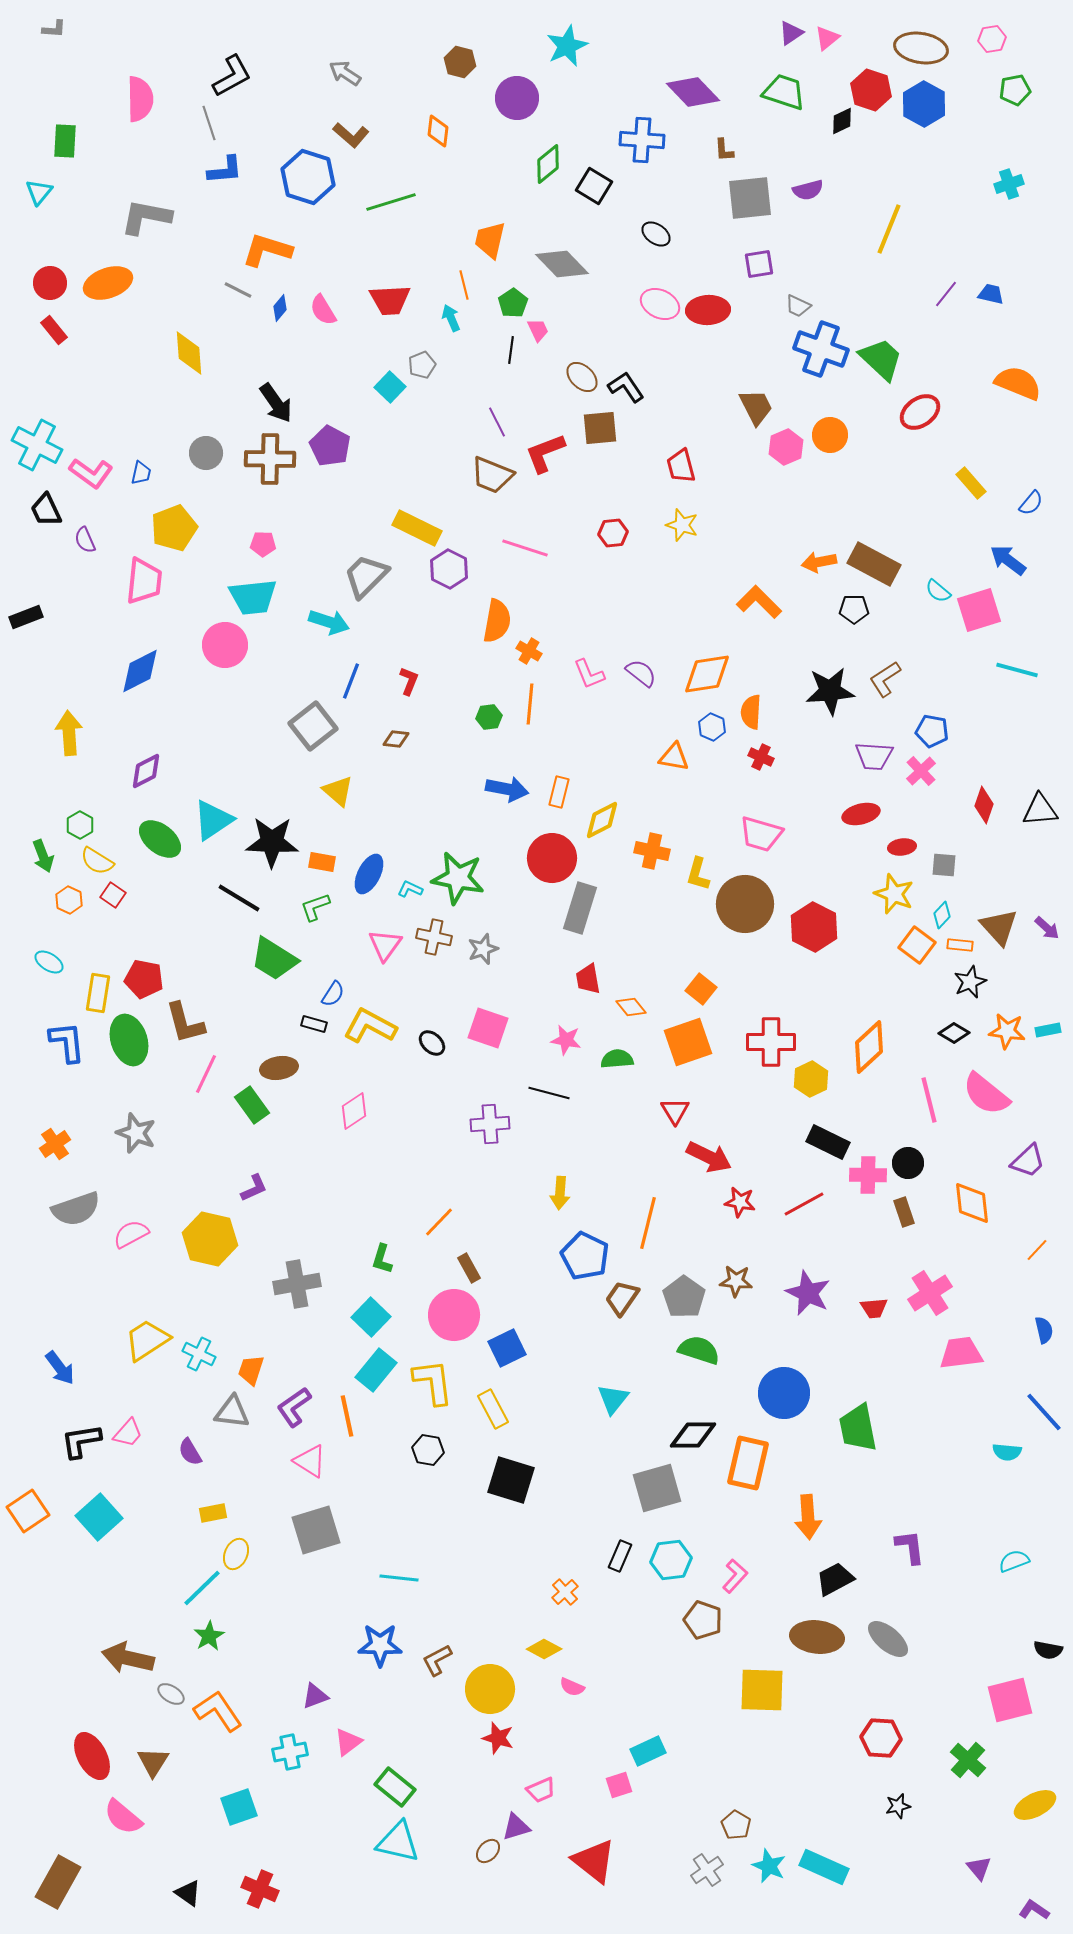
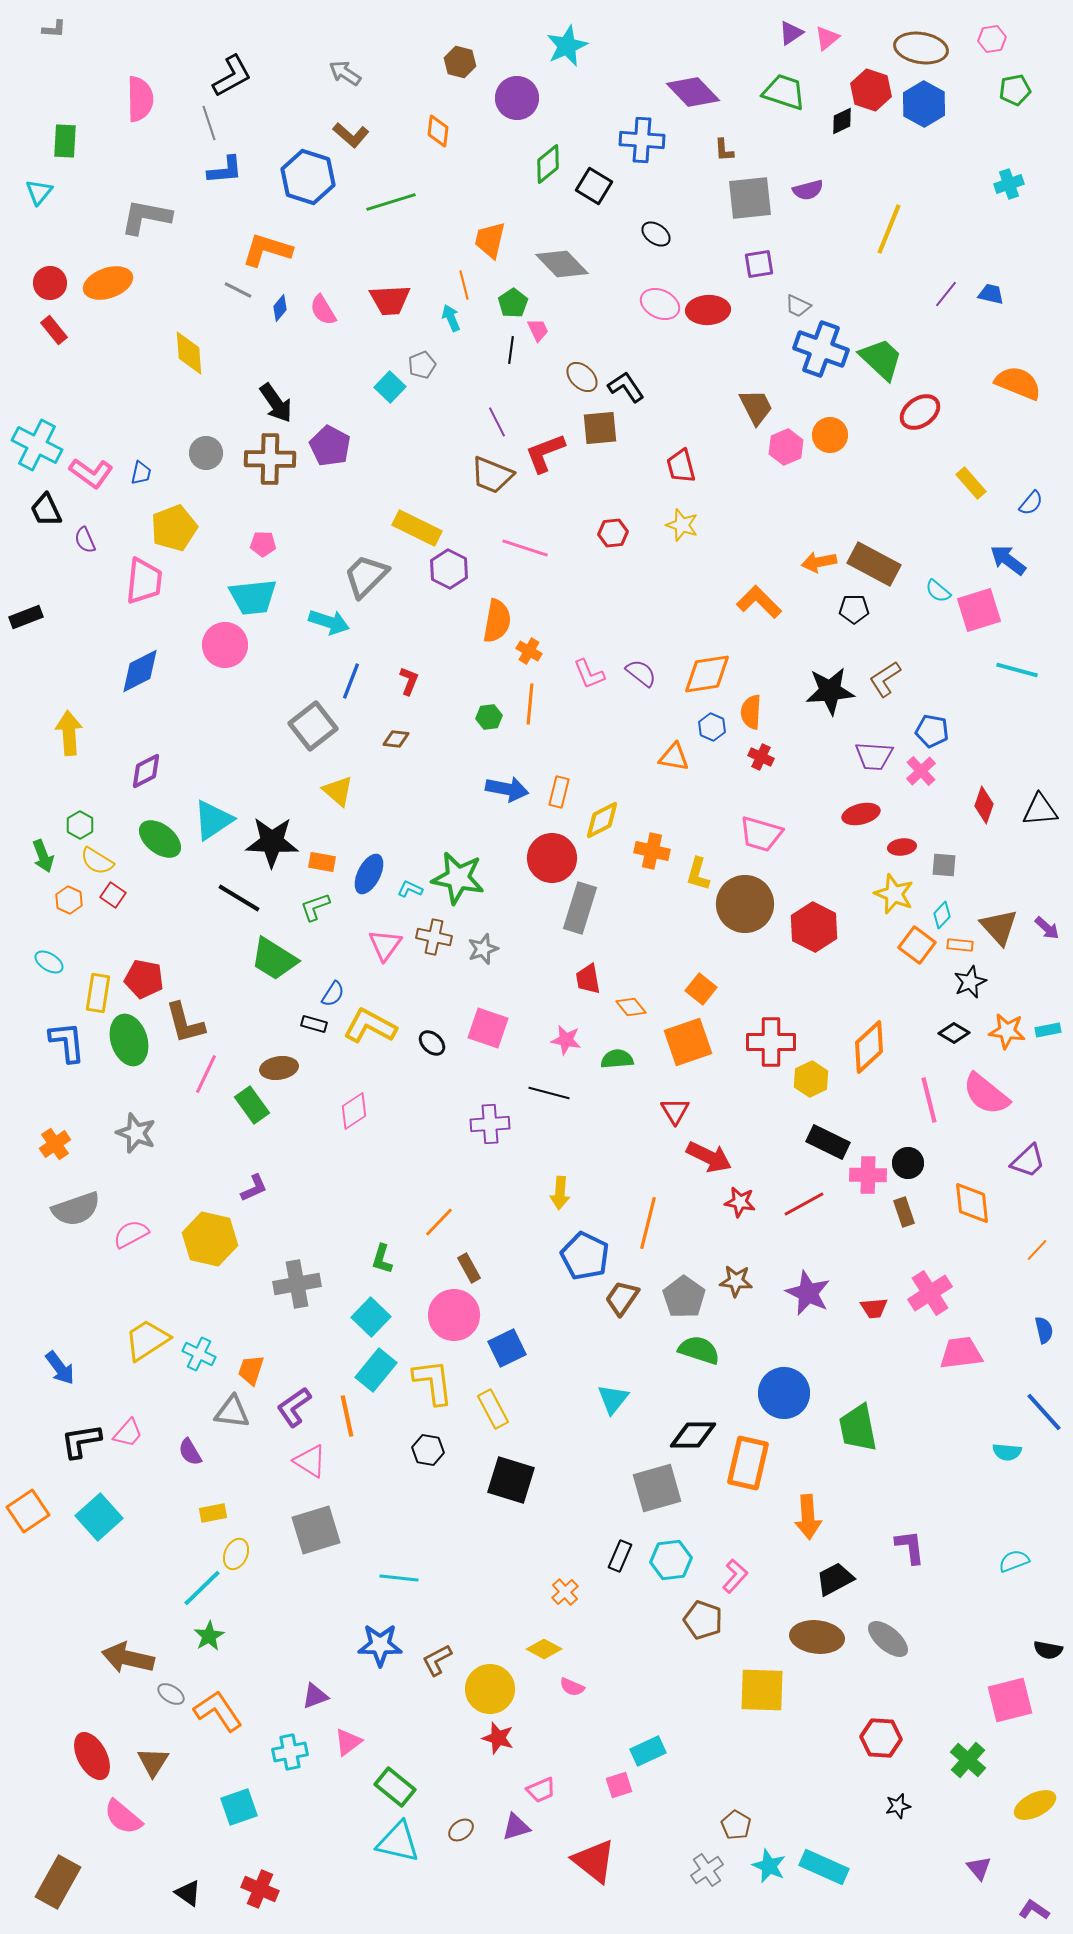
brown ellipse at (488, 1851): moved 27 px left, 21 px up; rotated 10 degrees clockwise
